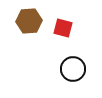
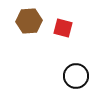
black circle: moved 3 px right, 7 px down
